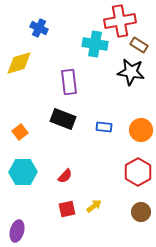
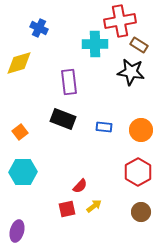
cyan cross: rotated 10 degrees counterclockwise
red semicircle: moved 15 px right, 10 px down
